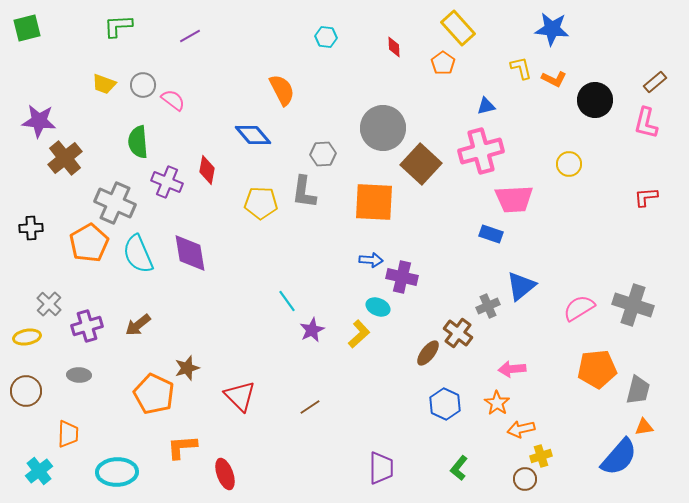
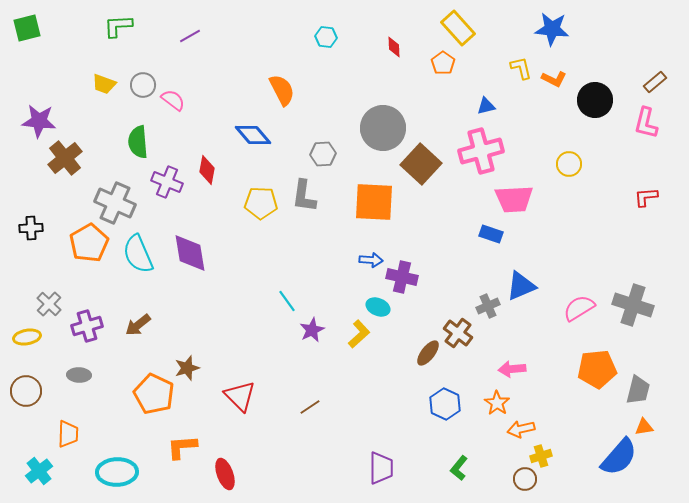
gray L-shape at (304, 192): moved 4 px down
blue triangle at (521, 286): rotated 16 degrees clockwise
